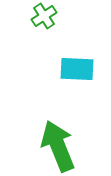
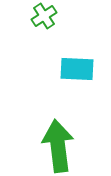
green arrow: rotated 15 degrees clockwise
